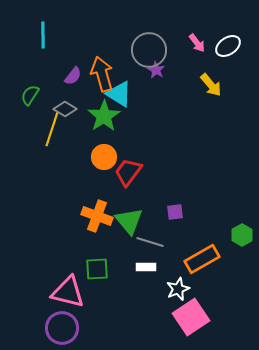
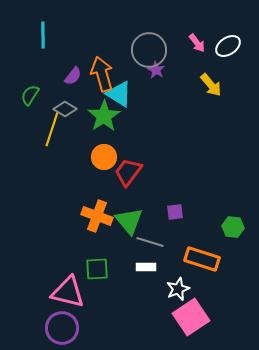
green hexagon: moved 9 px left, 8 px up; rotated 25 degrees counterclockwise
orange rectangle: rotated 48 degrees clockwise
